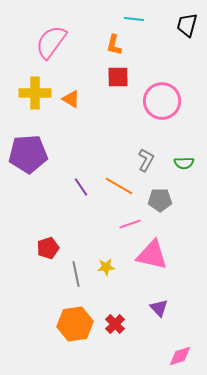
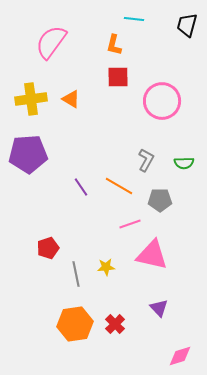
yellow cross: moved 4 px left, 6 px down; rotated 8 degrees counterclockwise
